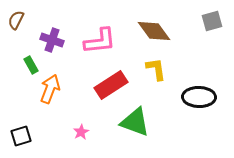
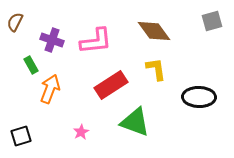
brown semicircle: moved 1 px left, 2 px down
pink L-shape: moved 4 px left
